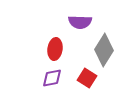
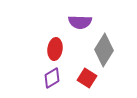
purple diamond: rotated 20 degrees counterclockwise
